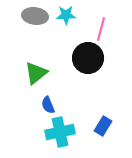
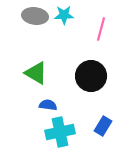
cyan star: moved 2 px left
black circle: moved 3 px right, 18 px down
green triangle: rotated 50 degrees counterclockwise
blue semicircle: rotated 120 degrees clockwise
